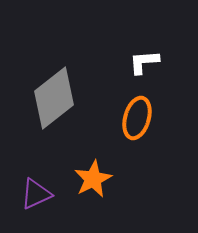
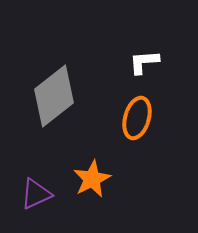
gray diamond: moved 2 px up
orange star: moved 1 px left
